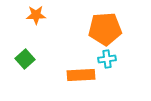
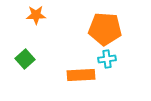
orange pentagon: rotated 8 degrees clockwise
